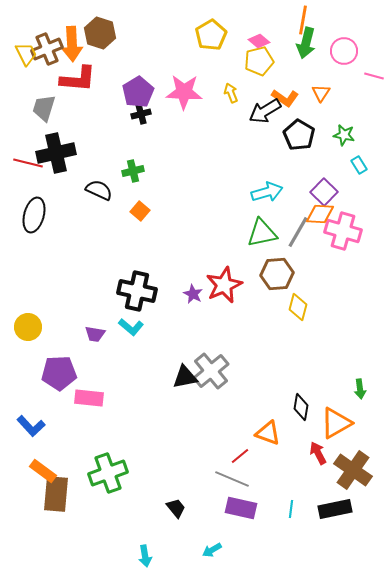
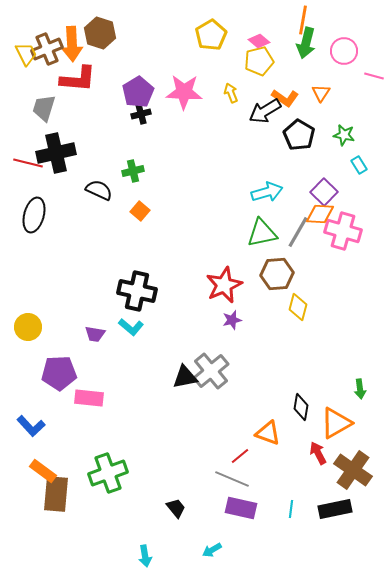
purple star at (193, 294): moved 39 px right, 26 px down; rotated 30 degrees clockwise
